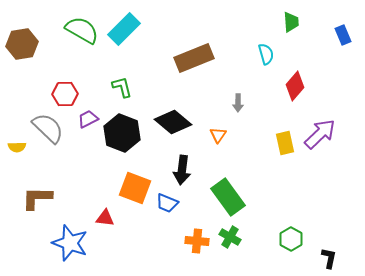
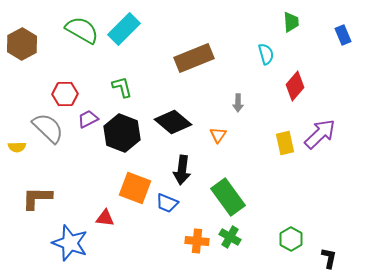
brown hexagon: rotated 20 degrees counterclockwise
